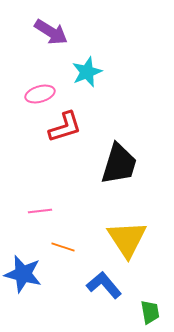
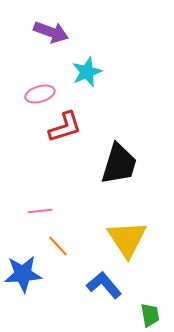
purple arrow: rotated 12 degrees counterclockwise
orange line: moved 5 px left, 1 px up; rotated 30 degrees clockwise
blue star: rotated 18 degrees counterclockwise
green trapezoid: moved 3 px down
